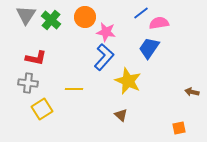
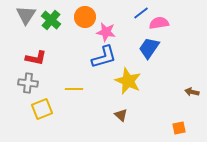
blue L-shape: rotated 32 degrees clockwise
yellow square: rotated 10 degrees clockwise
